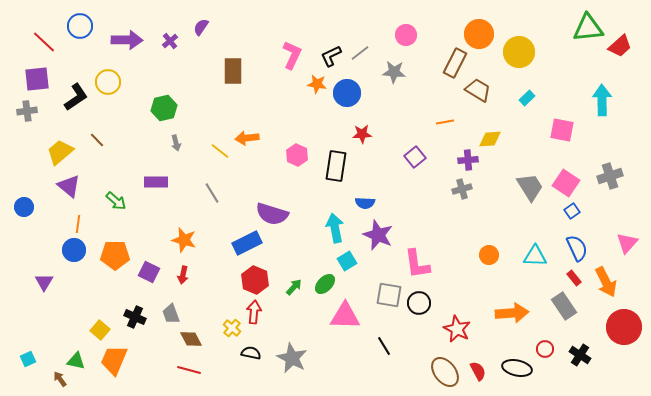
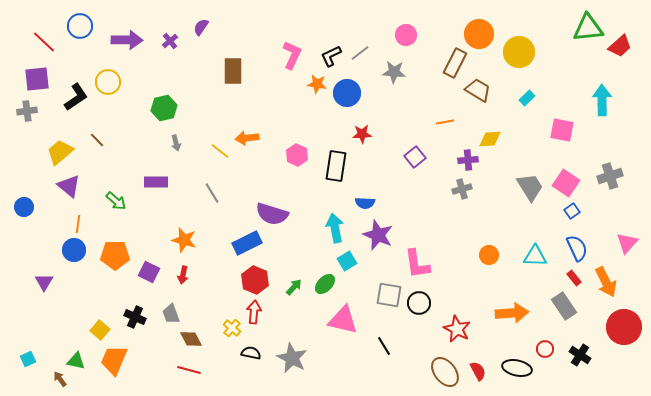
pink triangle at (345, 316): moved 2 px left, 4 px down; rotated 12 degrees clockwise
